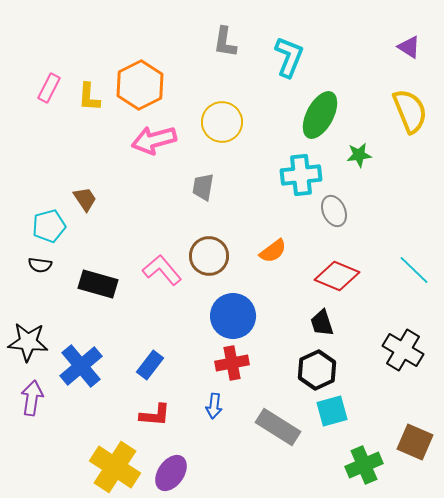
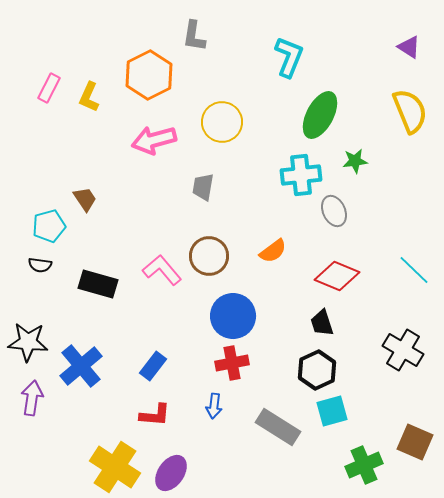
gray L-shape: moved 31 px left, 6 px up
orange hexagon: moved 9 px right, 10 px up
yellow L-shape: rotated 20 degrees clockwise
green star: moved 4 px left, 6 px down
blue rectangle: moved 3 px right, 1 px down
